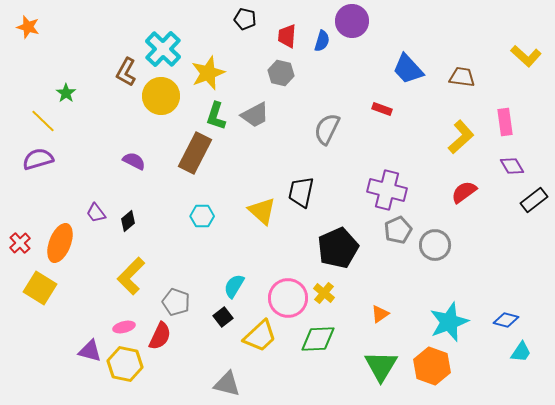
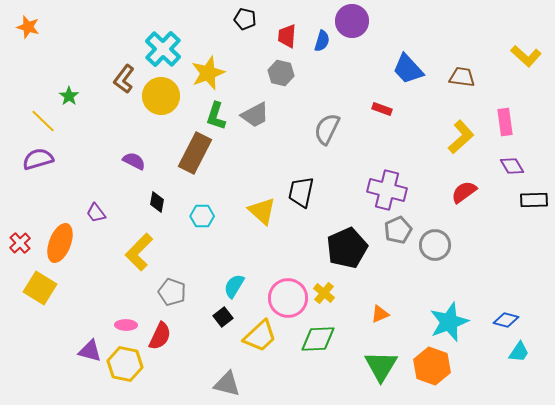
brown L-shape at (126, 72): moved 2 px left, 7 px down; rotated 8 degrees clockwise
green star at (66, 93): moved 3 px right, 3 px down
black rectangle at (534, 200): rotated 36 degrees clockwise
black diamond at (128, 221): moved 29 px right, 19 px up; rotated 40 degrees counterclockwise
black pentagon at (338, 248): moved 9 px right
yellow L-shape at (131, 276): moved 8 px right, 24 px up
gray pentagon at (176, 302): moved 4 px left, 10 px up
orange triangle at (380, 314): rotated 12 degrees clockwise
pink ellipse at (124, 327): moved 2 px right, 2 px up; rotated 15 degrees clockwise
cyan trapezoid at (521, 352): moved 2 px left
